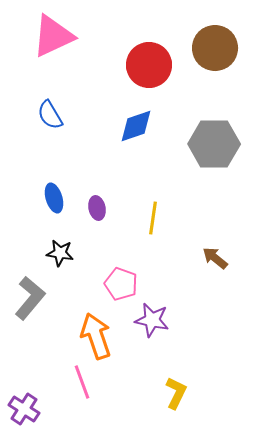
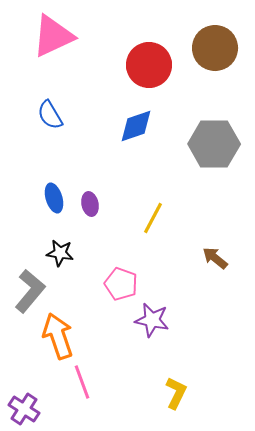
purple ellipse: moved 7 px left, 4 px up
yellow line: rotated 20 degrees clockwise
gray L-shape: moved 7 px up
orange arrow: moved 38 px left
